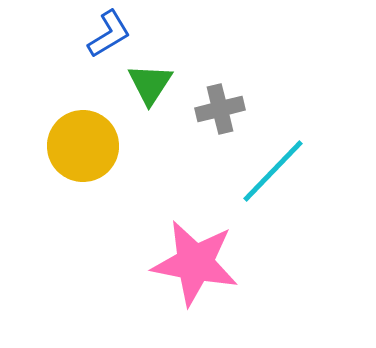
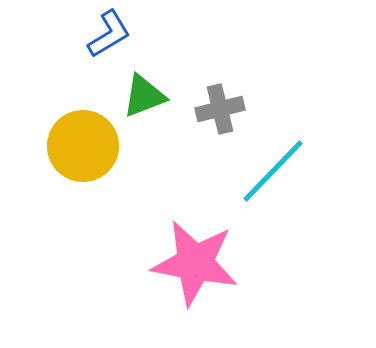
green triangle: moved 6 px left, 12 px down; rotated 36 degrees clockwise
